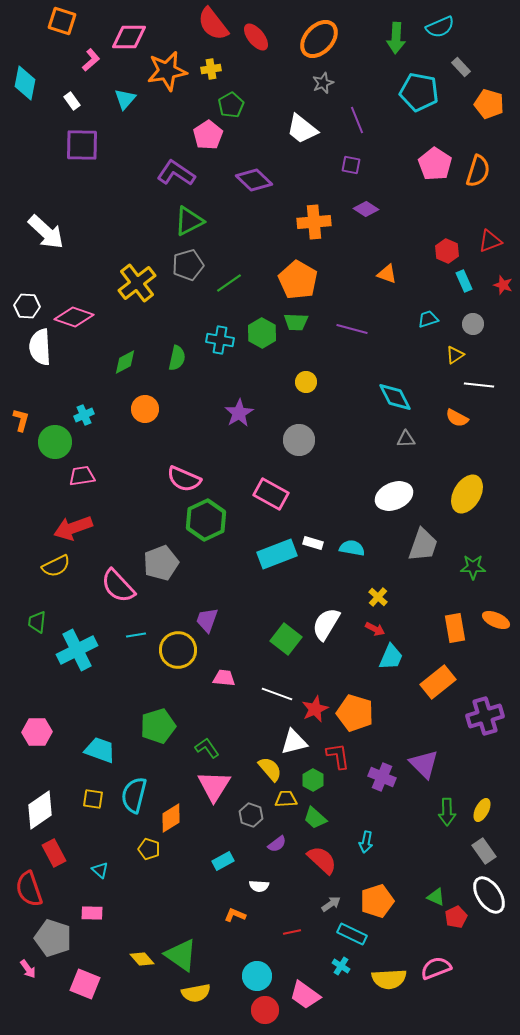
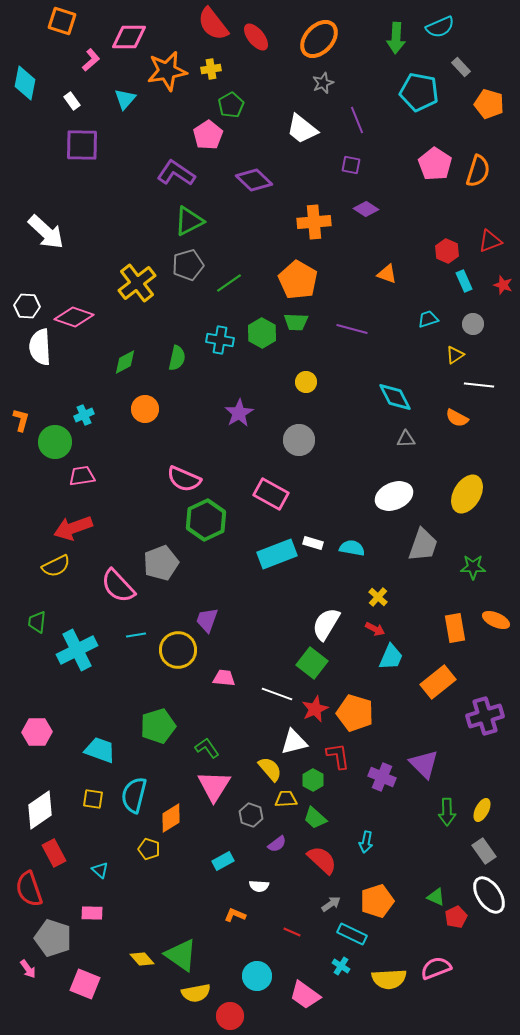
green square at (286, 639): moved 26 px right, 24 px down
red line at (292, 932): rotated 36 degrees clockwise
red circle at (265, 1010): moved 35 px left, 6 px down
